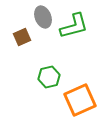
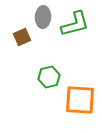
gray ellipse: rotated 25 degrees clockwise
green L-shape: moved 1 px right, 2 px up
orange square: rotated 28 degrees clockwise
